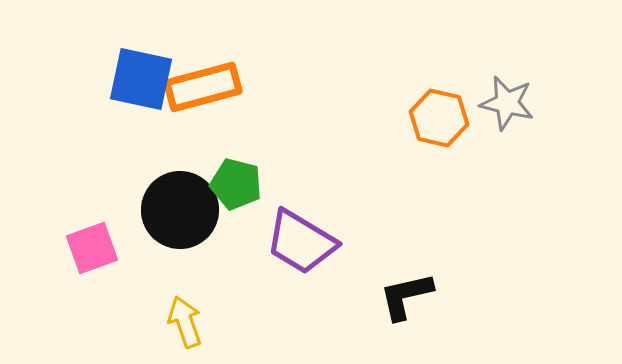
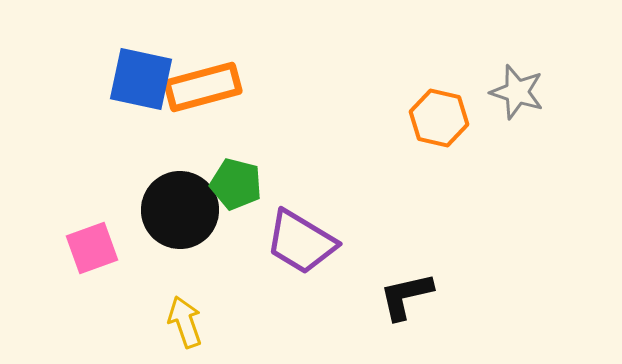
gray star: moved 10 px right, 11 px up; rotated 4 degrees clockwise
